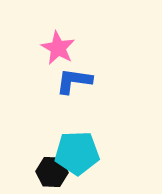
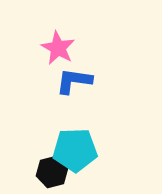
cyan pentagon: moved 2 px left, 3 px up
black hexagon: rotated 16 degrees counterclockwise
